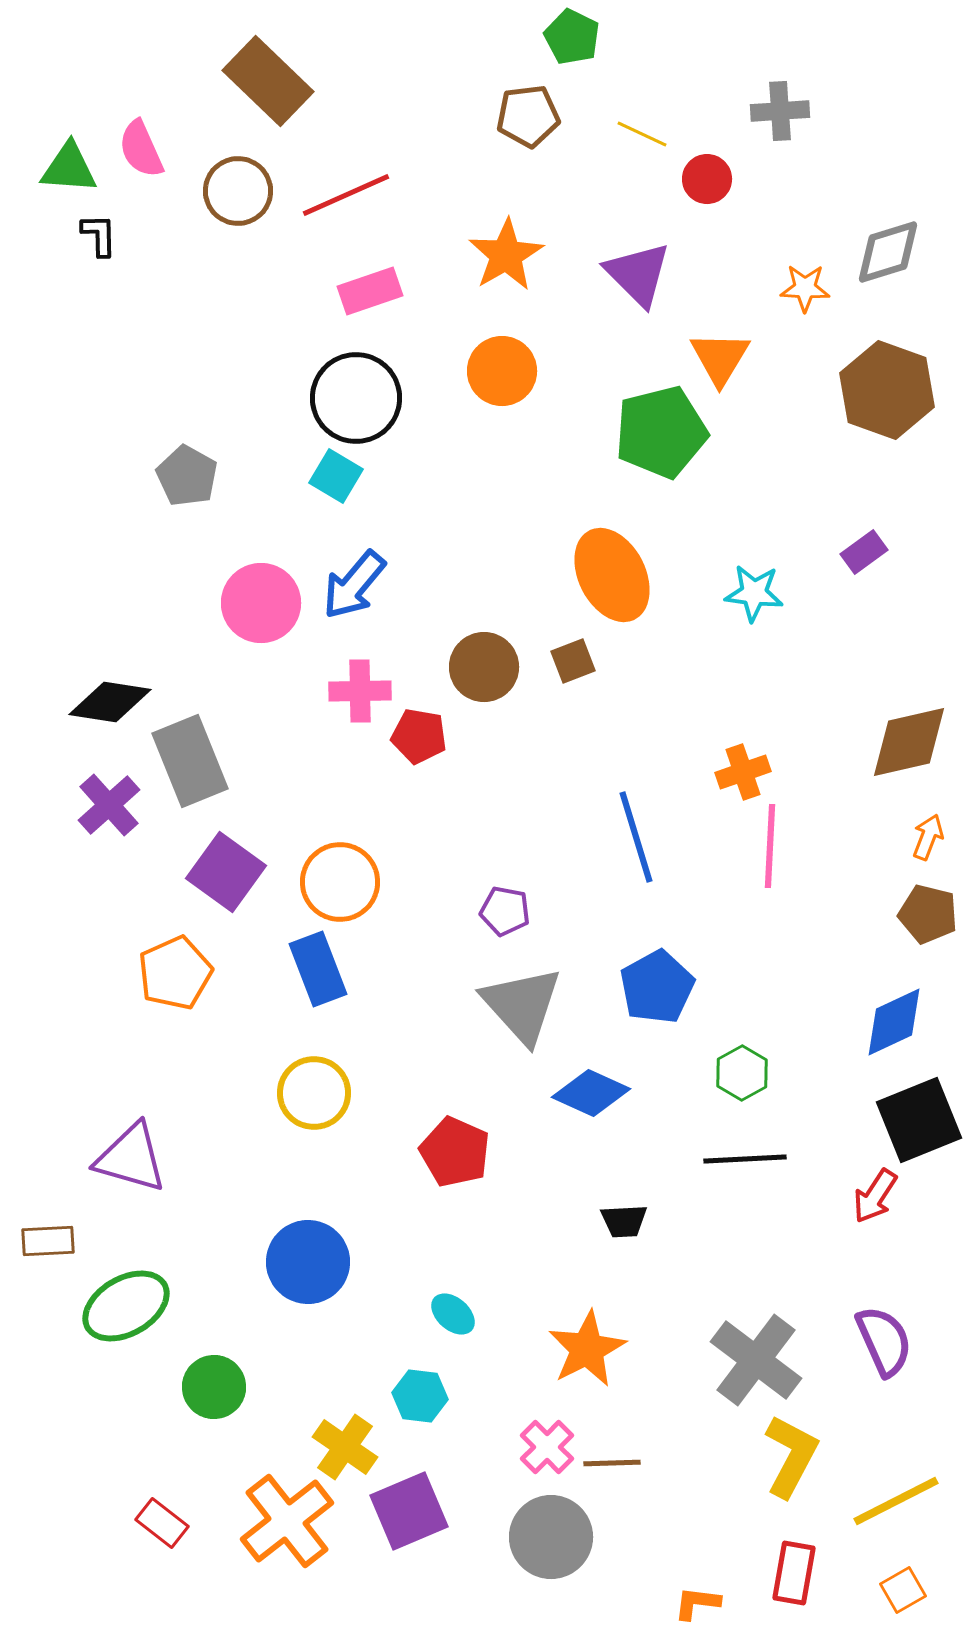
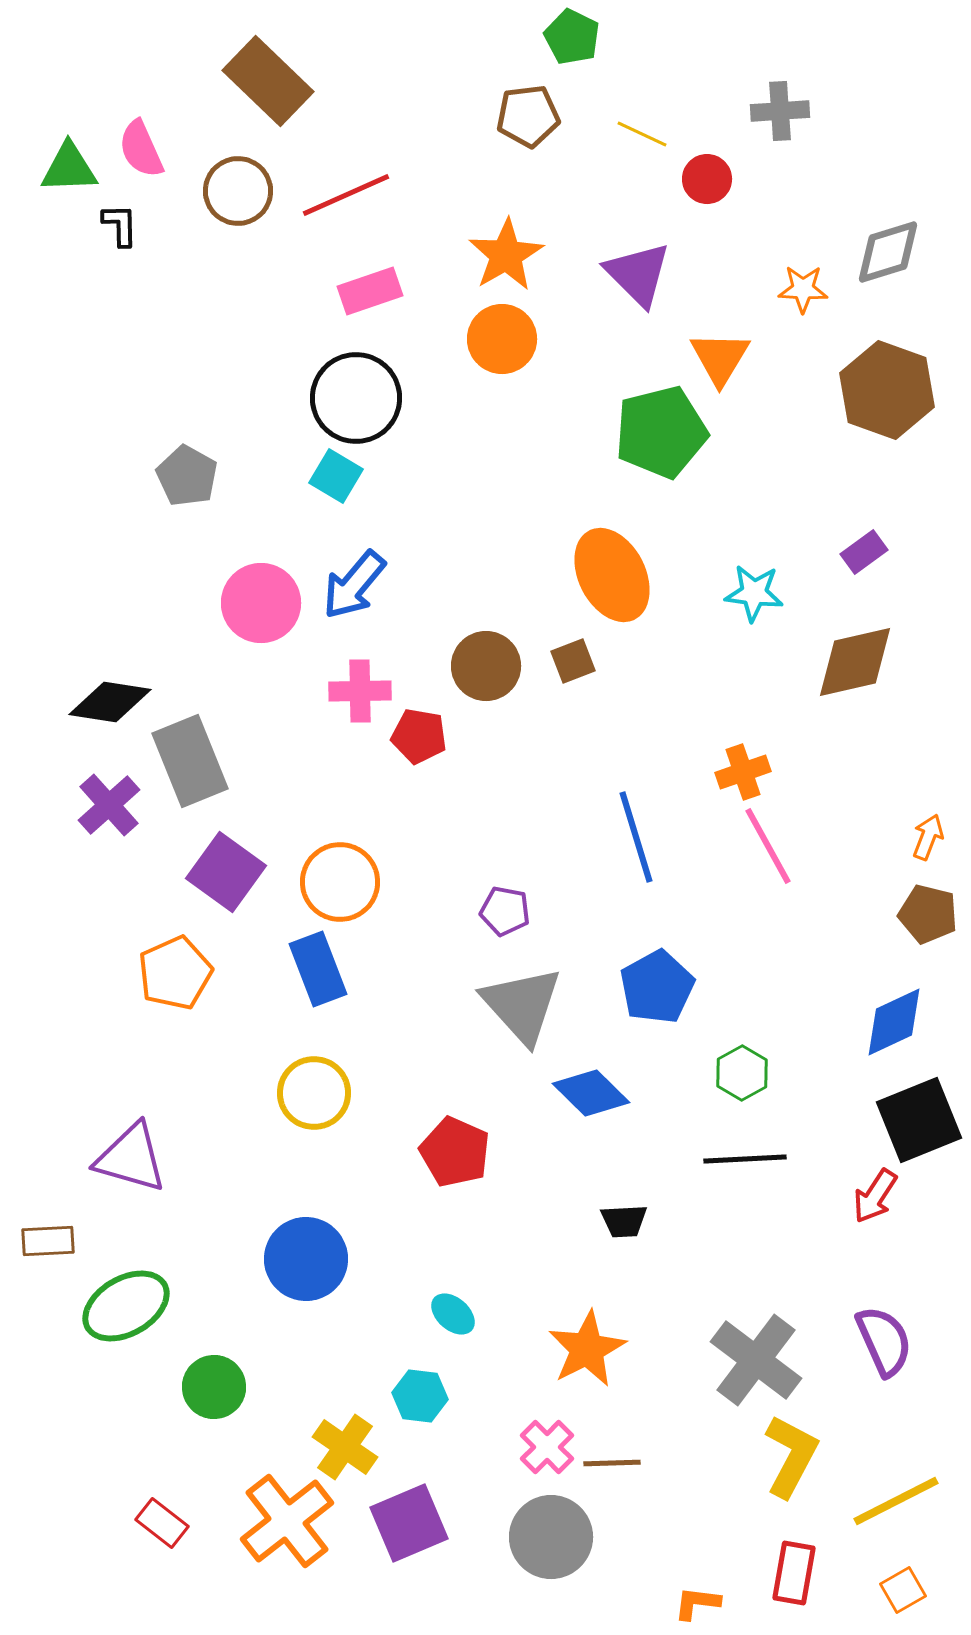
green triangle at (69, 168): rotated 6 degrees counterclockwise
black L-shape at (99, 235): moved 21 px right, 10 px up
orange star at (805, 288): moved 2 px left, 1 px down
orange circle at (502, 371): moved 32 px up
brown circle at (484, 667): moved 2 px right, 1 px up
brown diamond at (909, 742): moved 54 px left, 80 px up
pink line at (770, 846): moved 2 px left; rotated 32 degrees counterclockwise
blue diamond at (591, 1093): rotated 20 degrees clockwise
blue circle at (308, 1262): moved 2 px left, 3 px up
purple square at (409, 1511): moved 12 px down
